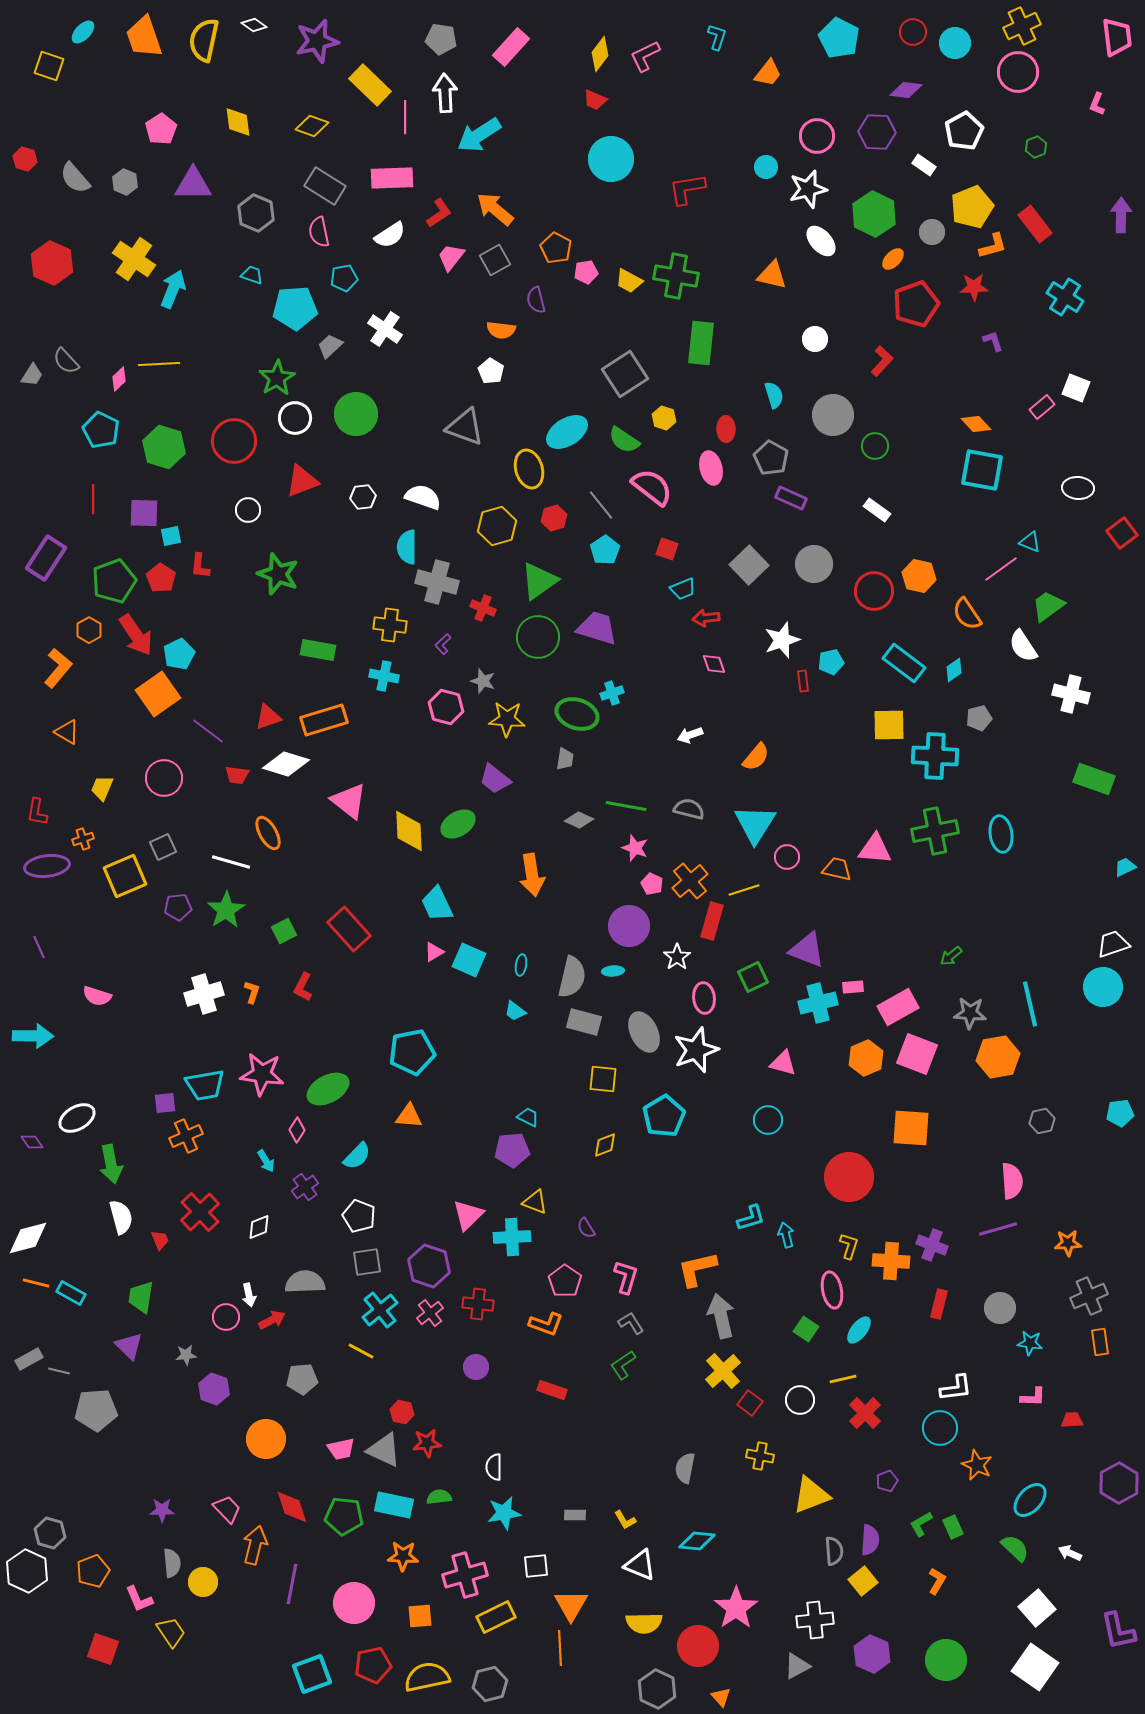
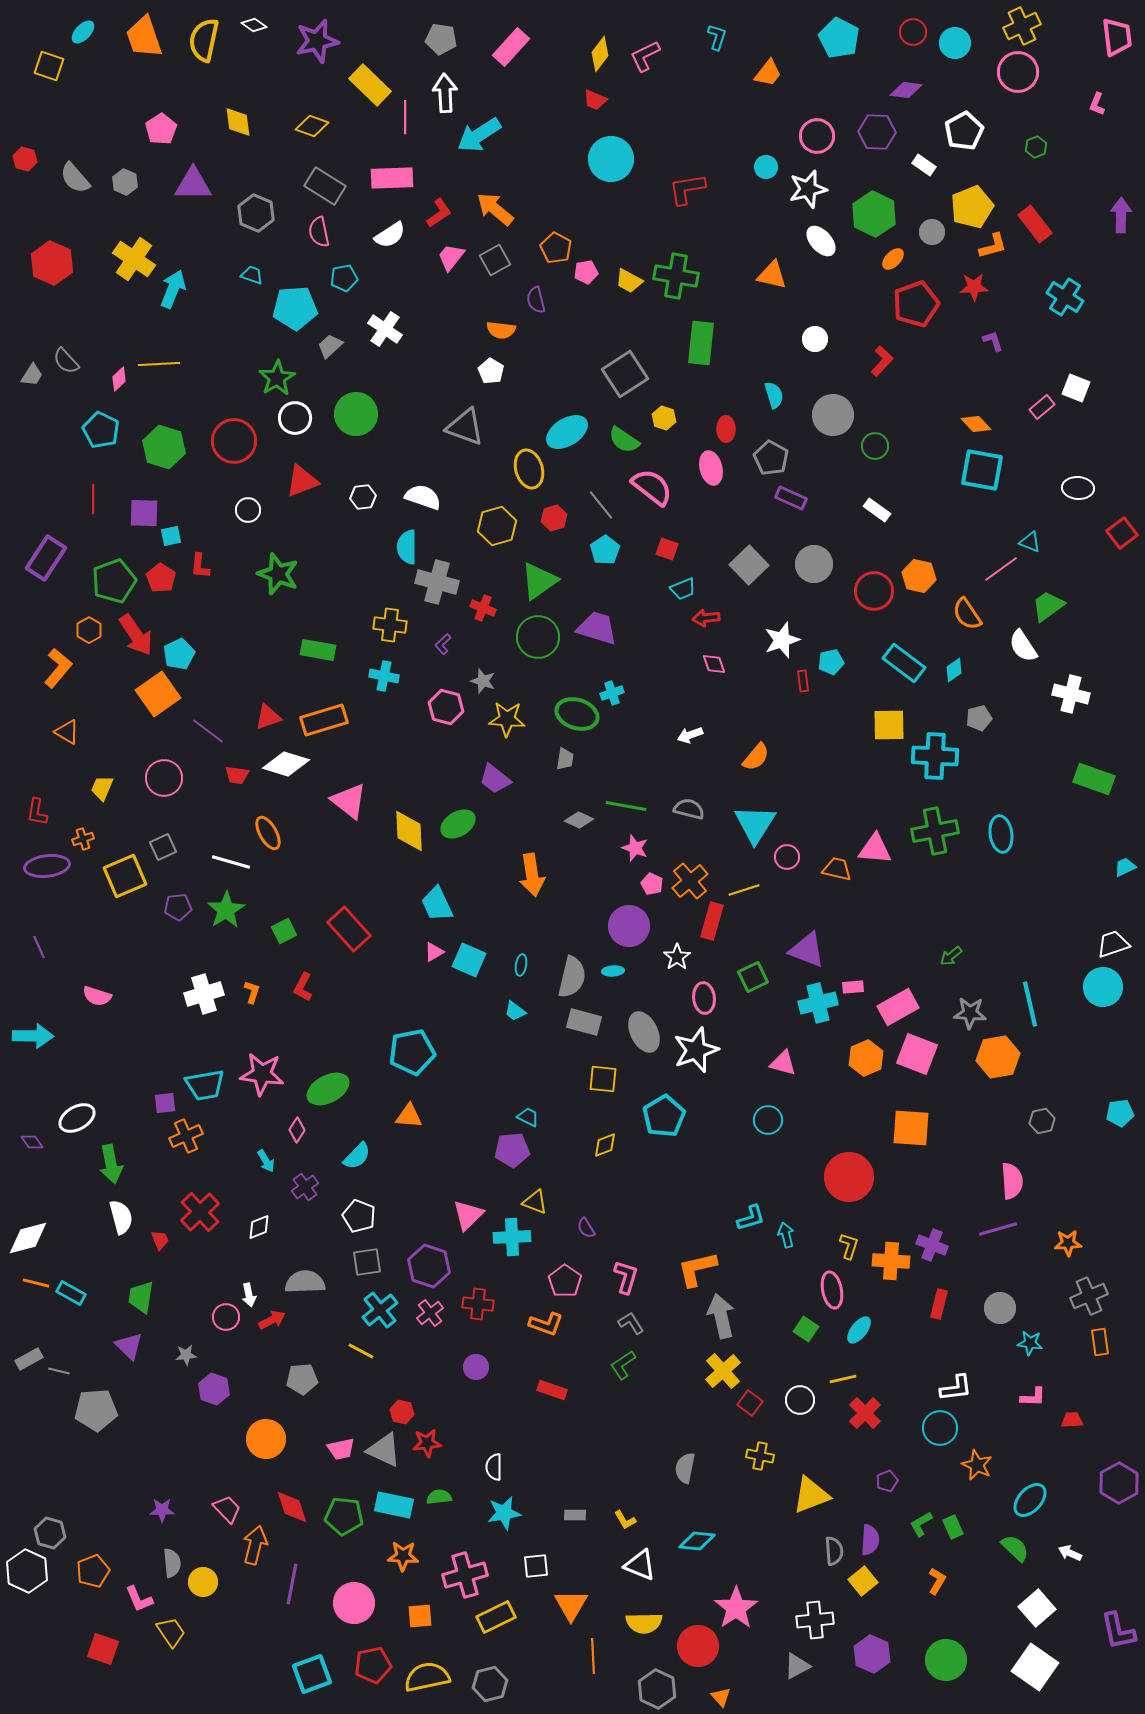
orange line at (560, 1648): moved 33 px right, 8 px down
